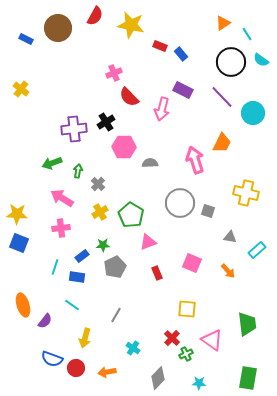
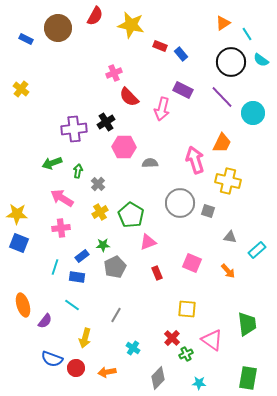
yellow cross at (246, 193): moved 18 px left, 12 px up
